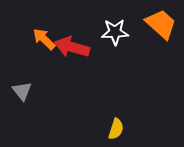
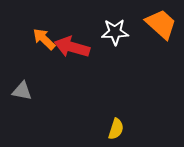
gray triangle: rotated 40 degrees counterclockwise
